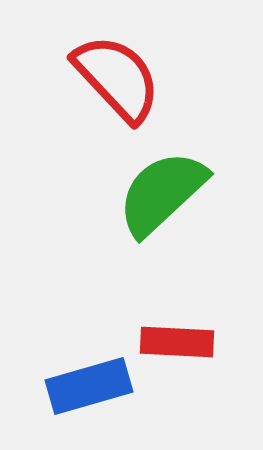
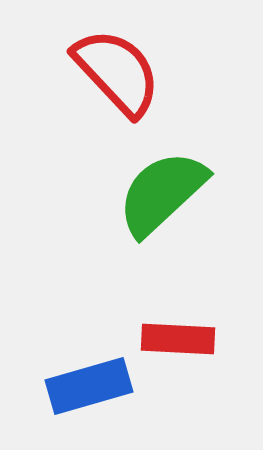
red semicircle: moved 6 px up
red rectangle: moved 1 px right, 3 px up
